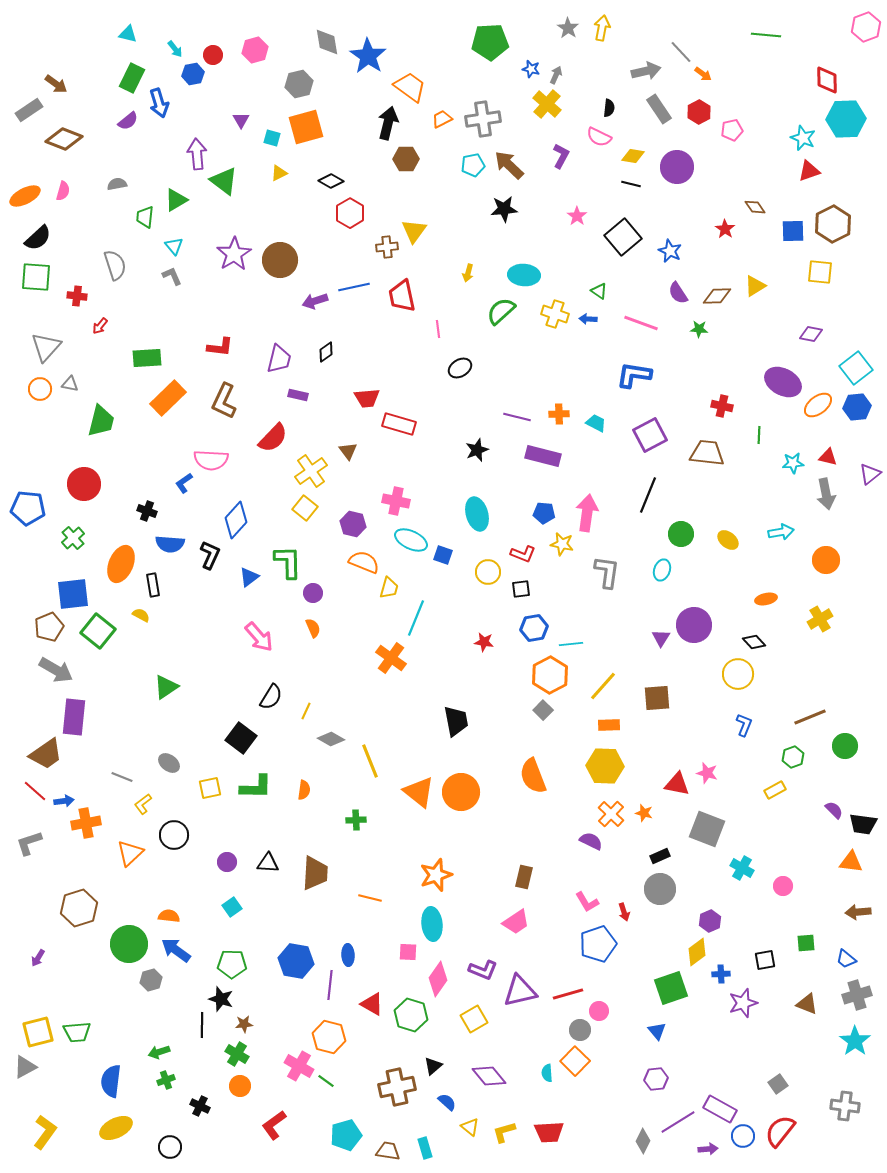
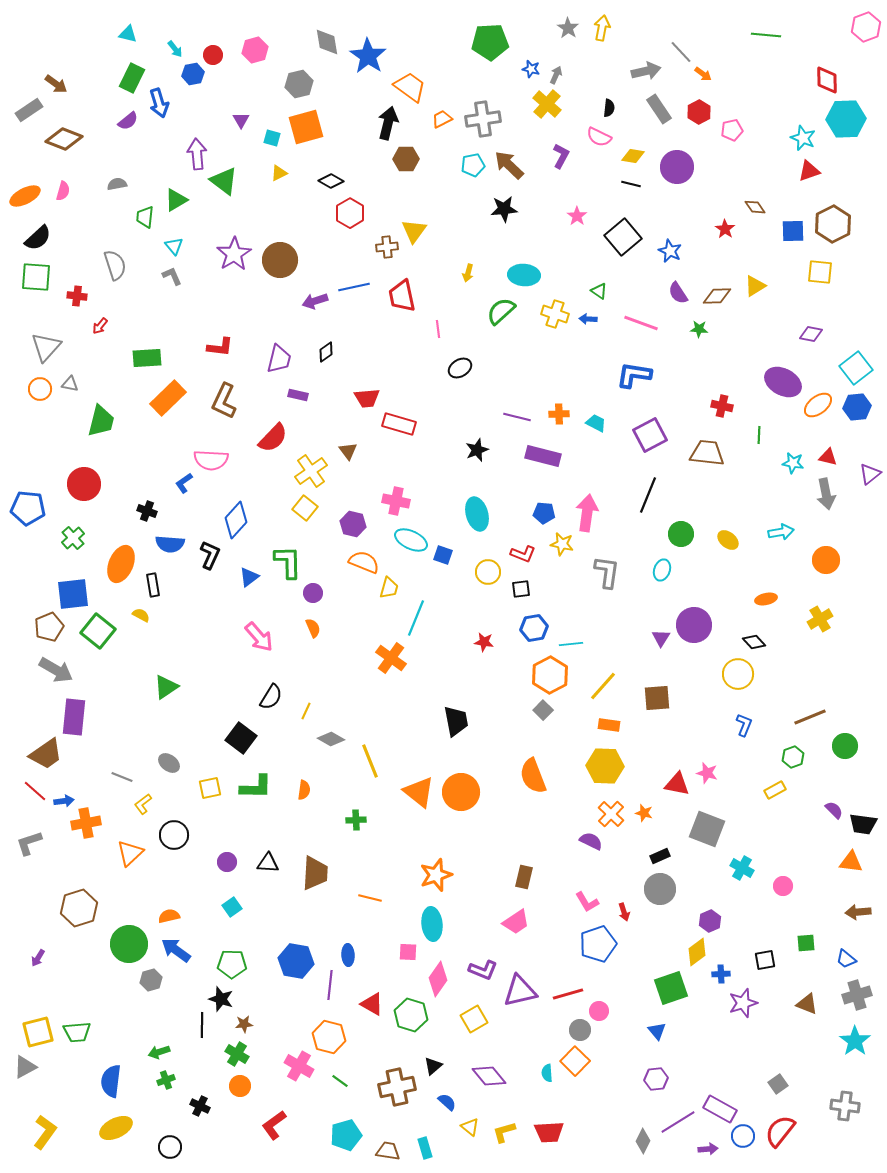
cyan star at (793, 463): rotated 15 degrees clockwise
orange rectangle at (609, 725): rotated 10 degrees clockwise
orange semicircle at (169, 916): rotated 20 degrees counterclockwise
green line at (326, 1081): moved 14 px right
